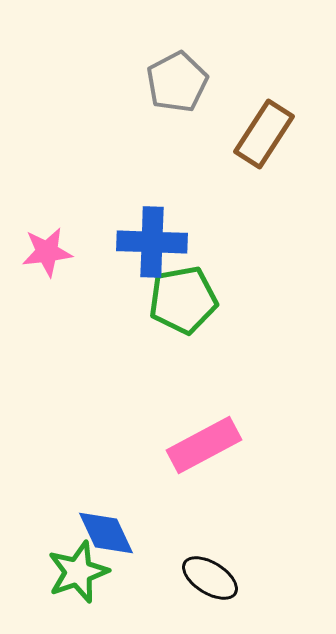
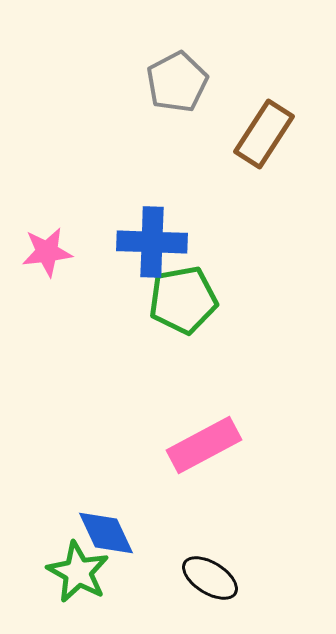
green star: rotated 24 degrees counterclockwise
